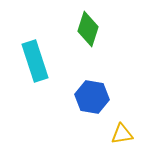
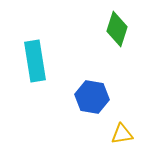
green diamond: moved 29 px right
cyan rectangle: rotated 9 degrees clockwise
